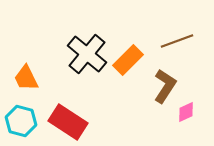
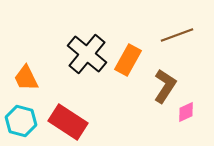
brown line: moved 6 px up
orange rectangle: rotated 16 degrees counterclockwise
